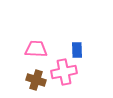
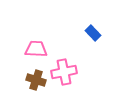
blue rectangle: moved 16 px right, 17 px up; rotated 42 degrees counterclockwise
